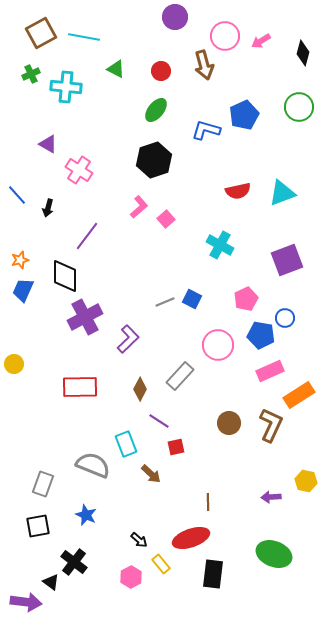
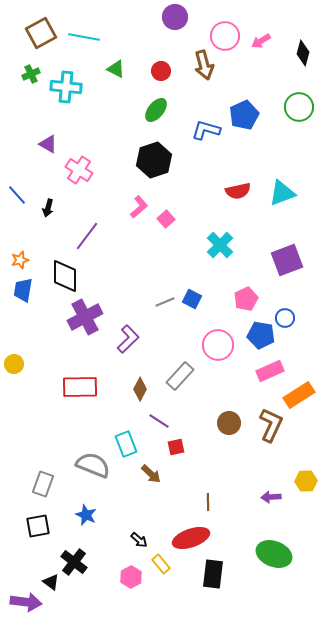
cyan cross at (220, 245): rotated 16 degrees clockwise
blue trapezoid at (23, 290): rotated 15 degrees counterclockwise
yellow hexagon at (306, 481): rotated 15 degrees counterclockwise
